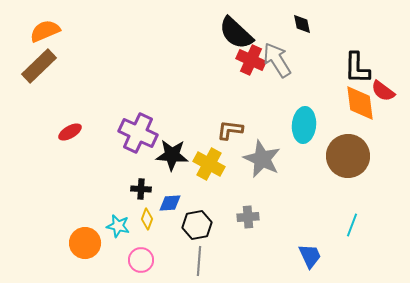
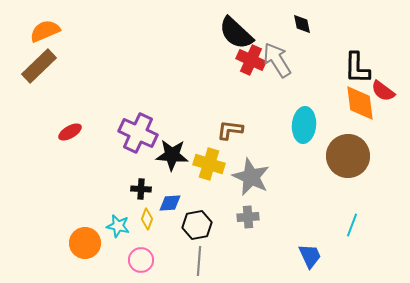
gray star: moved 11 px left, 18 px down
yellow cross: rotated 12 degrees counterclockwise
